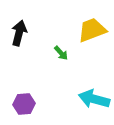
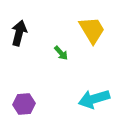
yellow trapezoid: rotated 80 degrees clockwise
cyan arrow: rotated 32 degrees counterclockwise
